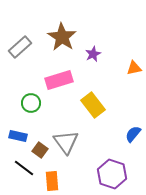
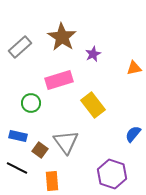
black line: moved 7 px left; rotated 10 degrees counterclockwise
